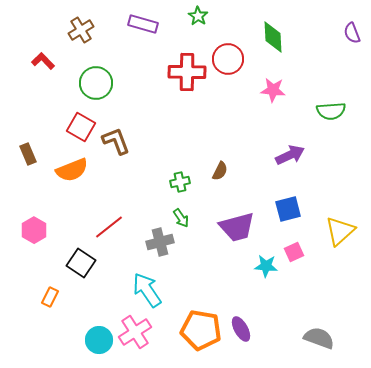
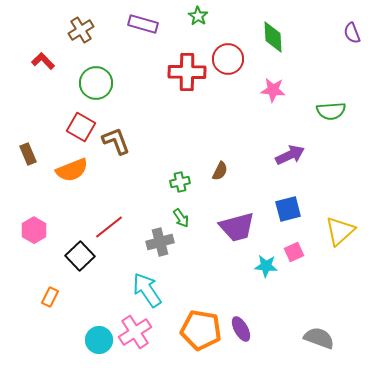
black square: moved 1 px left, 7 px up; rotated 12 degrees clockwise
